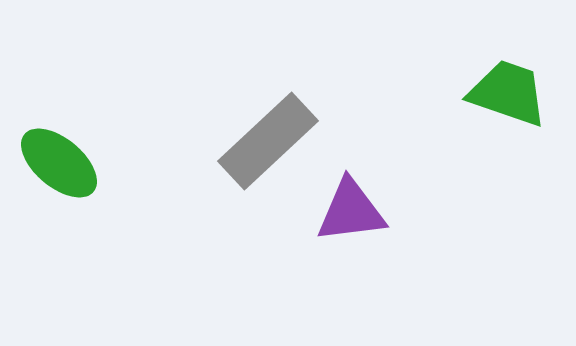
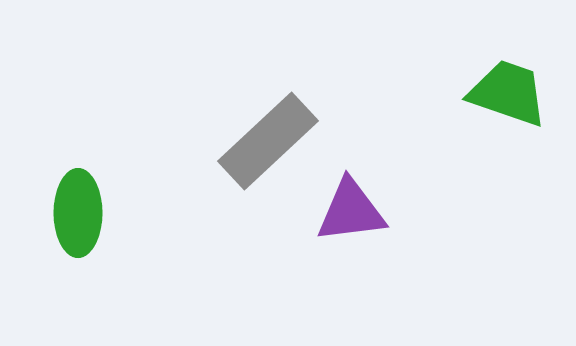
green ellipse: moved 19 px right, 50 px down; rotated 50 degrees clockwise
